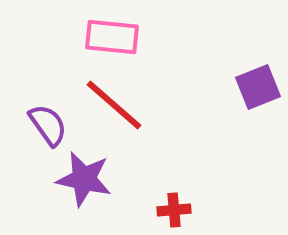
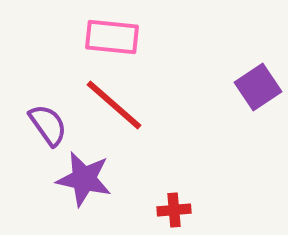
purple square: rotated 12 degrees counterclockwise
